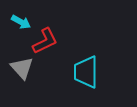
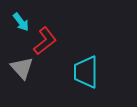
cyan arrow: rotated 24 degrees clockwise
red L-shape: rotated 12 degrees counterclockwise
